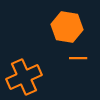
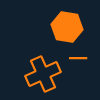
orange cross: moved 19 px right, 3 px up
